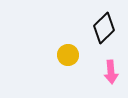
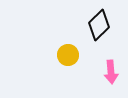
black diamond: moved 5 px left, 3 px up
